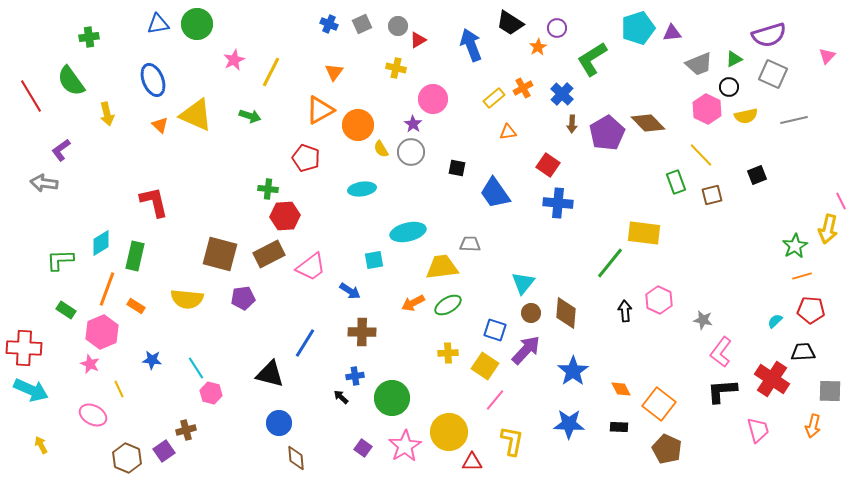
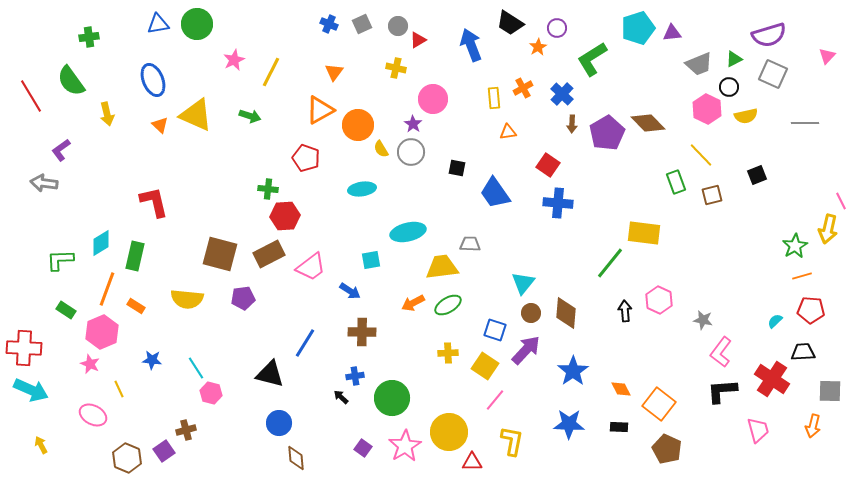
yellow rectangle at (494, 98): rotated 55 degrees counterclockwise
gray line at (794, 120): moved 11 px right, 3 px down; rotated 12 degrees clockwise
cyan square at (374, 260): moved 3 px left
